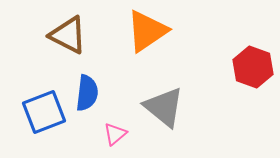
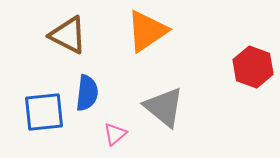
blue square: rotated 15 degrees clockwise
